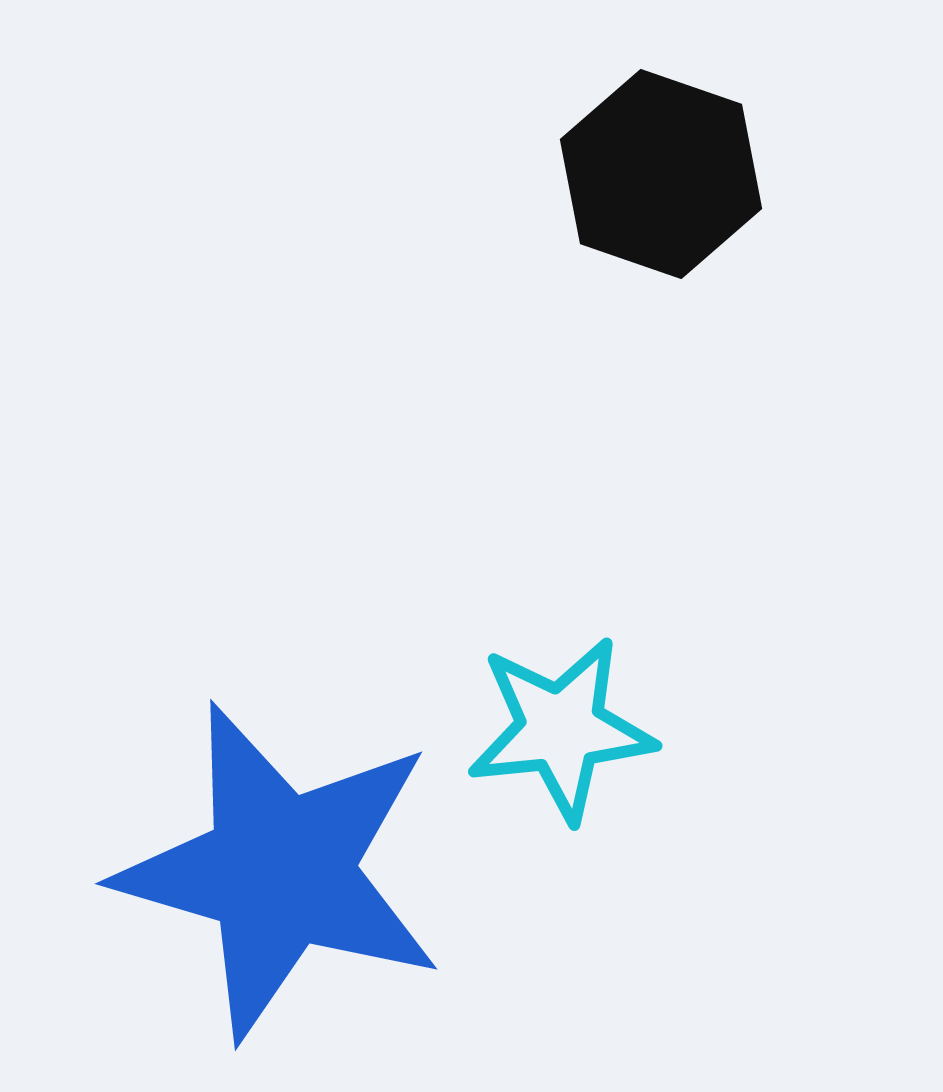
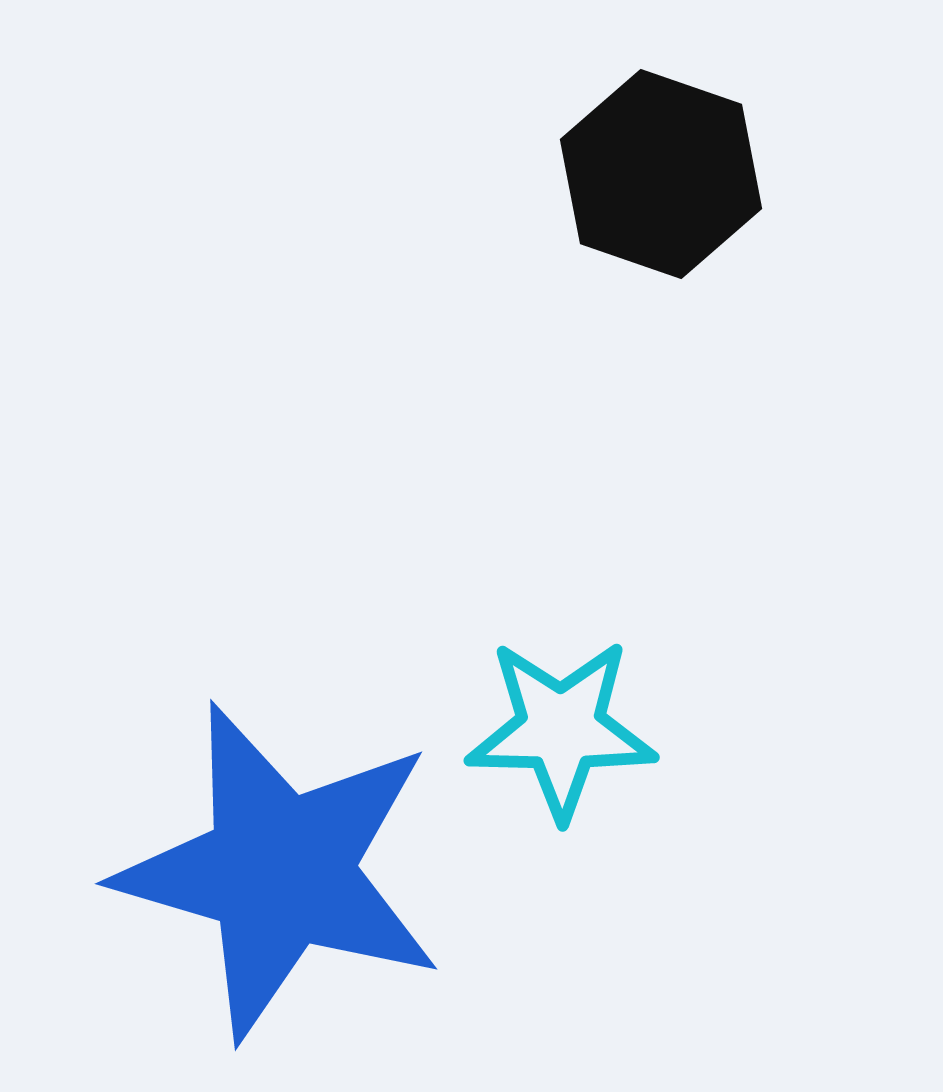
cyan star: rotated 7 degrees clockwise
